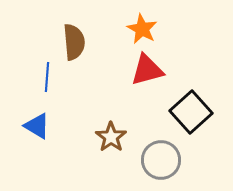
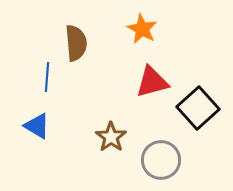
brown semicircle: moved 2 px right, 1 px down
red triangle: moved 5 px right, 12 px down
black square: moved 7 px right, 4 px up
